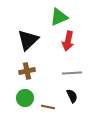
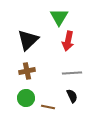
green triangle: rotated 36 degrees counterclockwise
green circle: moved 1 px right
